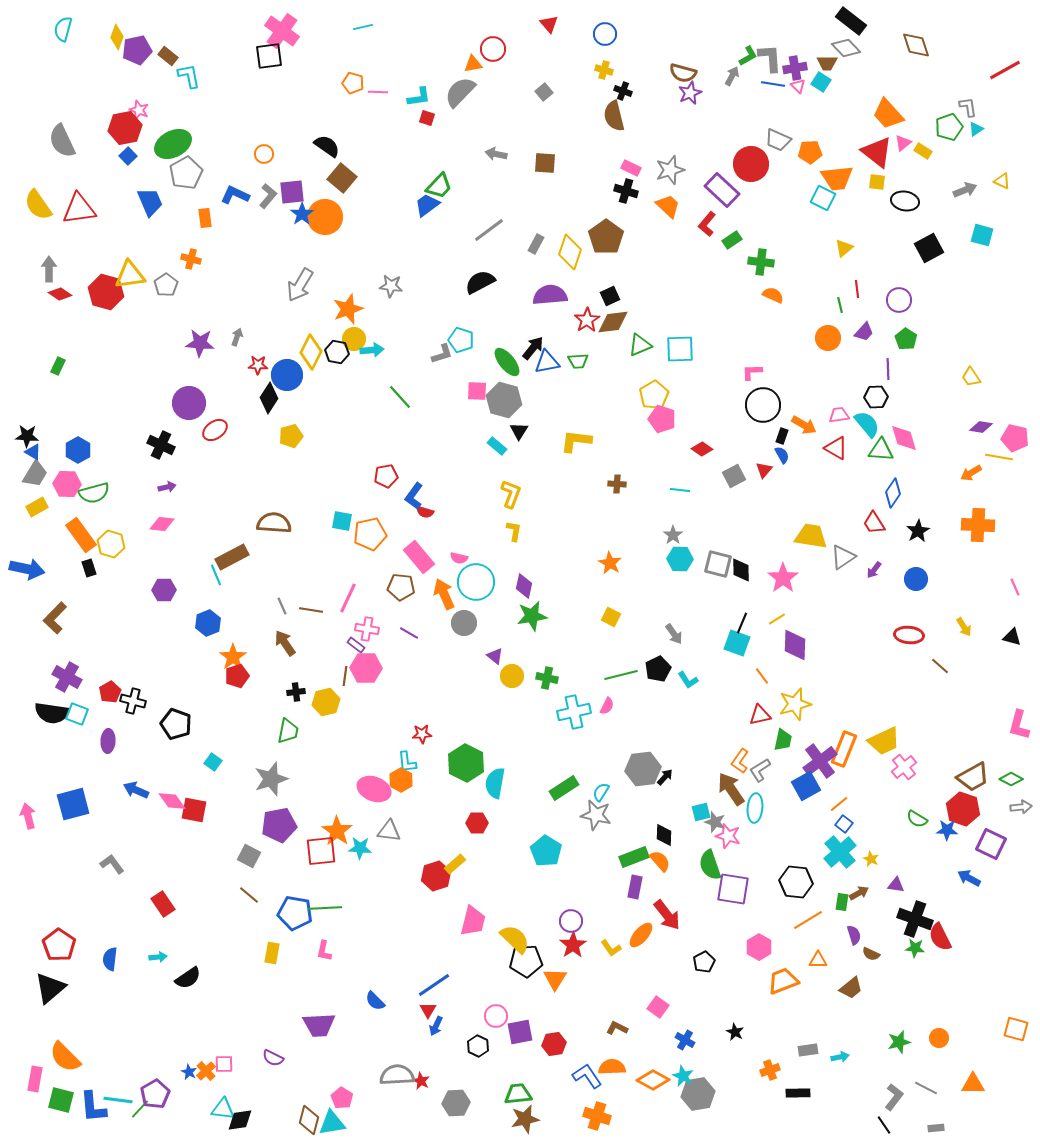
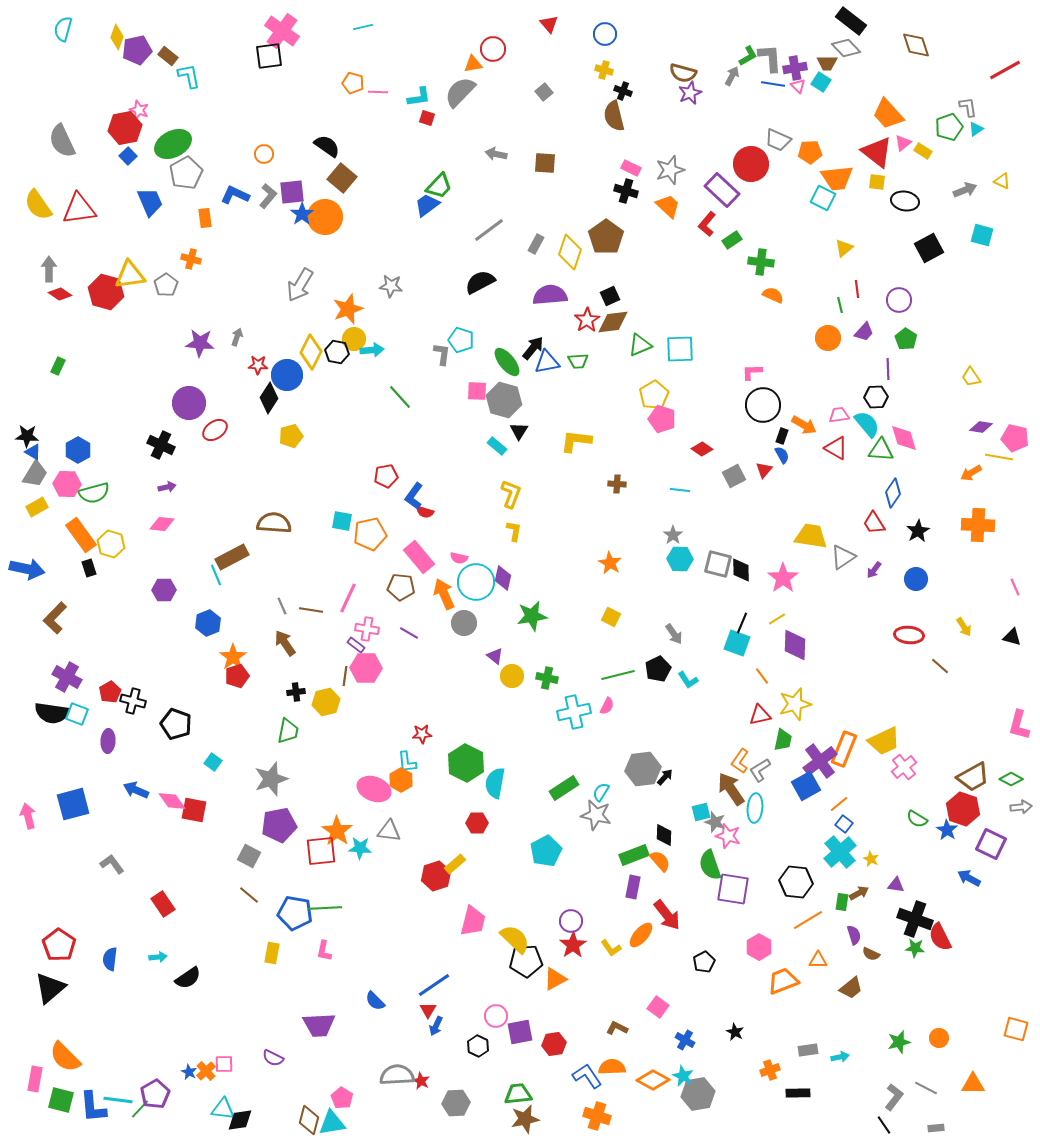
gray L-shape at (442, 354): rotated 65 degrees counterclockwise
purple diamond at (524, 586): moved 21 px left, 8 px up
green line at (621, 675): moved 3 px left
blue star at (947, 830): rotated 30 degrees clockwise
cyan pentagon at (546, 851): rotated 12 degrees clockwise
green rectangle at (634, 857): moved 2 px up
purple rectangle at (635, 887): moved 2 px left
orange triangle at (555, 979): rotated 30 degrees clockwise
